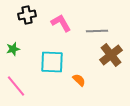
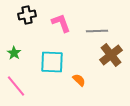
pink L-shape: rotated 10 degrees clockwise
green star: moved 1 px right, 4 px down; rotated 24 degrees counterclockwise
